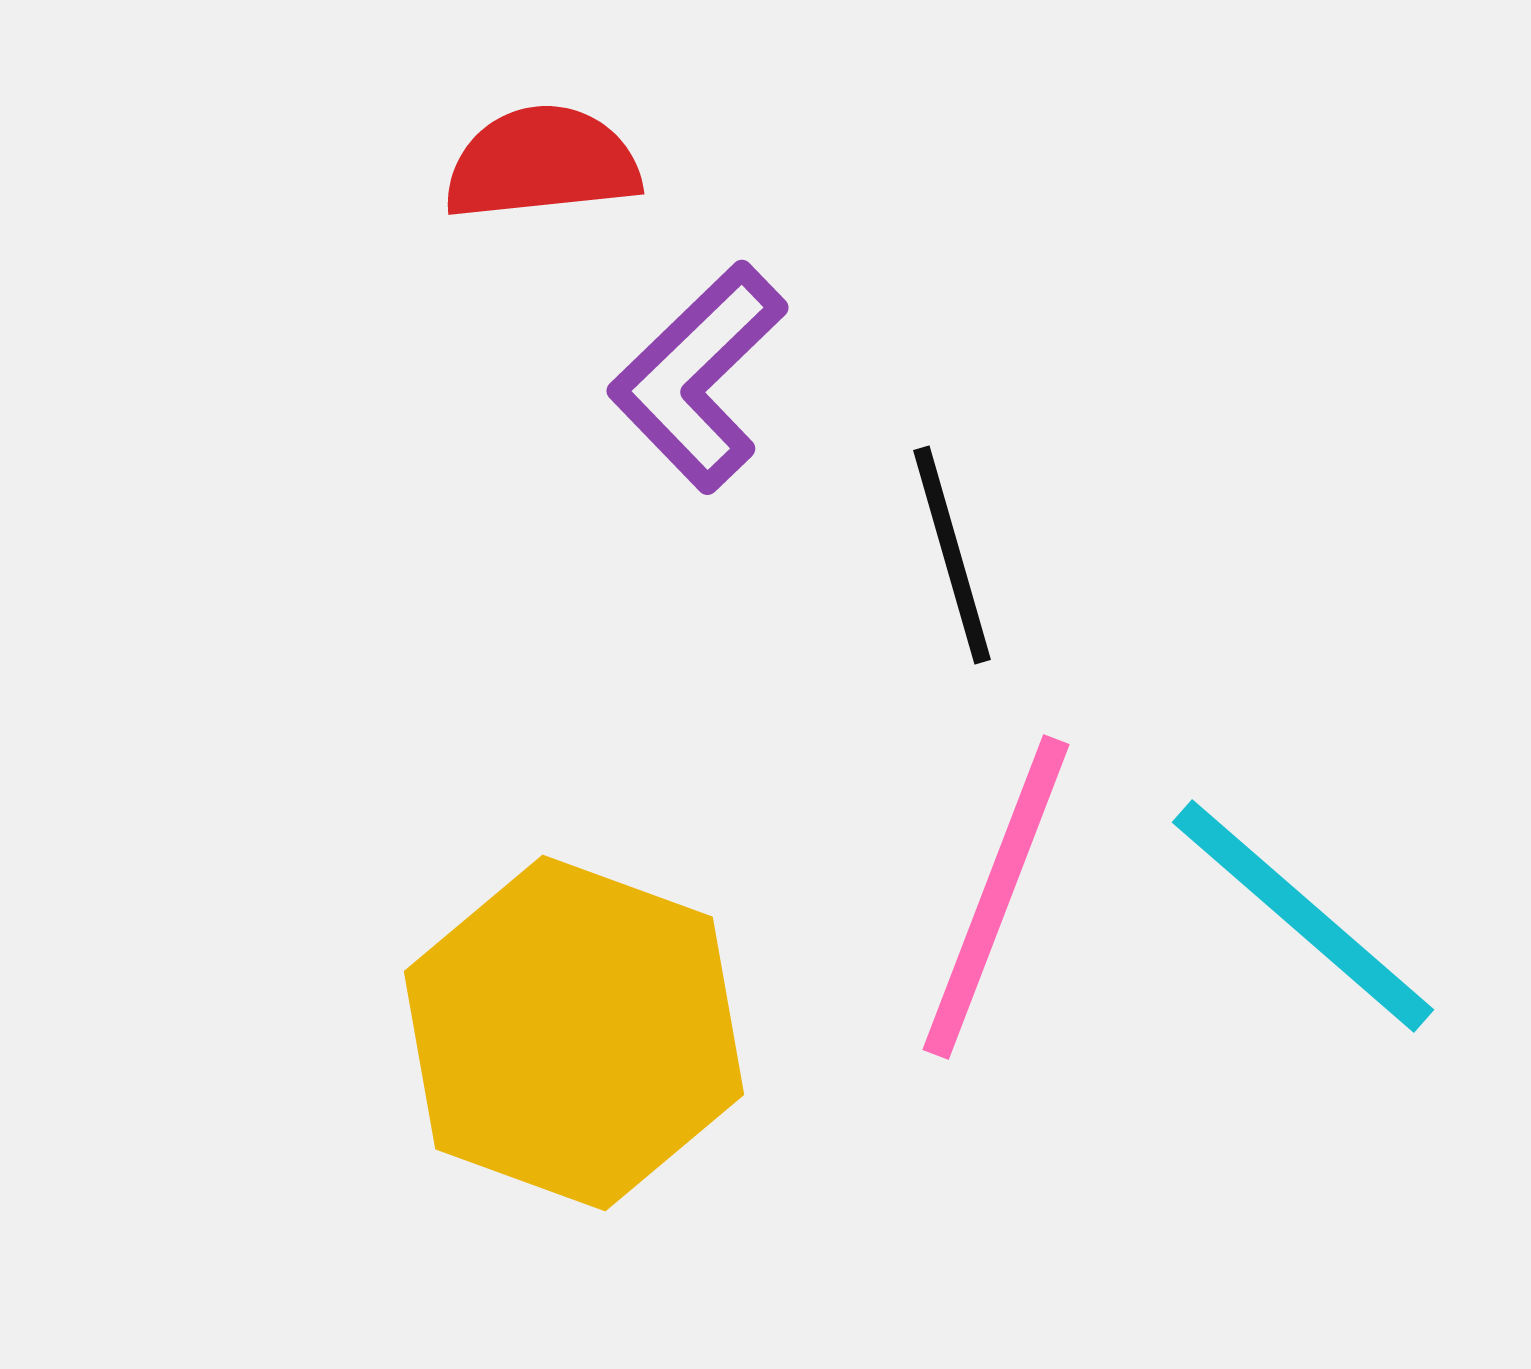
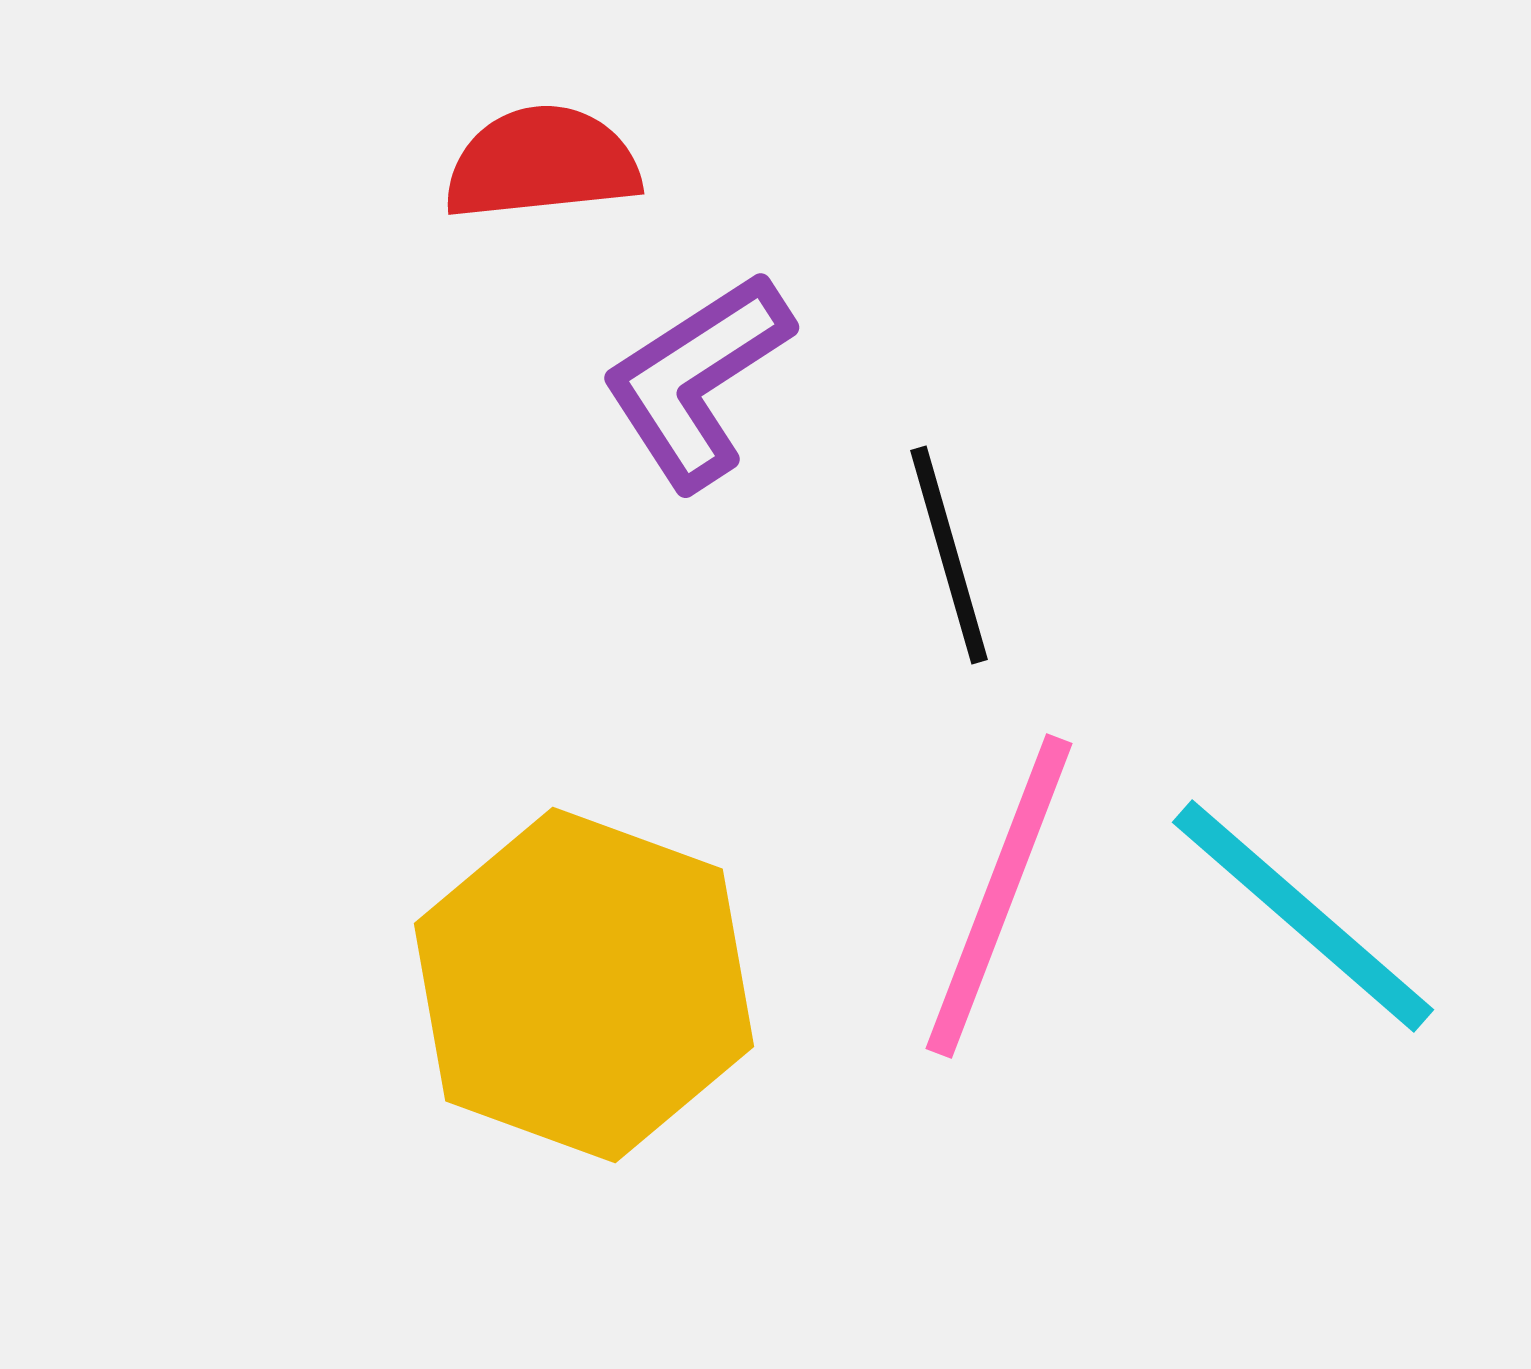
purple L-shape: moved 1 px left, 3 px down; rotated 11 degrees clockwise
black line: moved 3 px left
pink line: moved 3 px right, 1 px up
yellow hexagon: moved 10 px right, 48 px up
